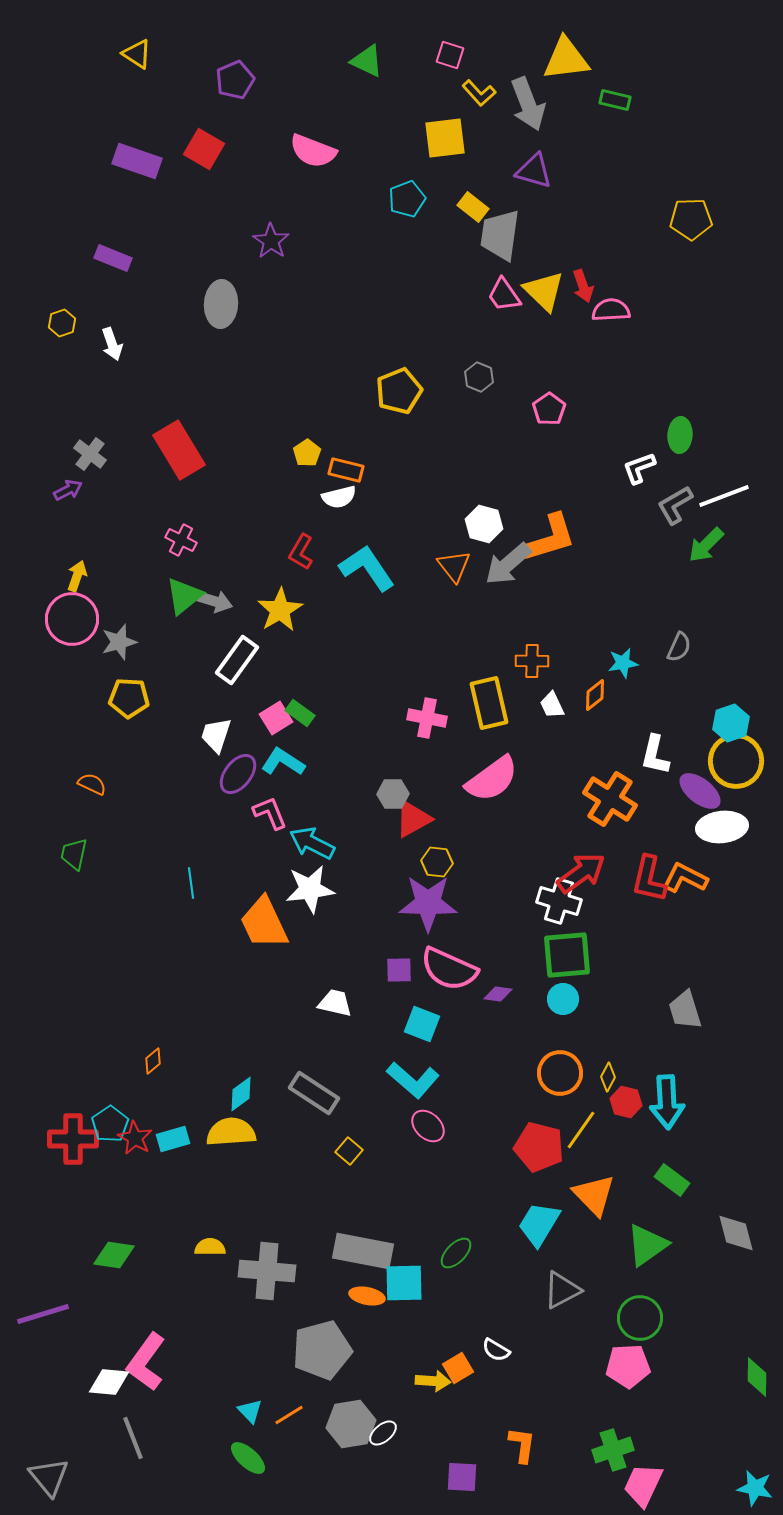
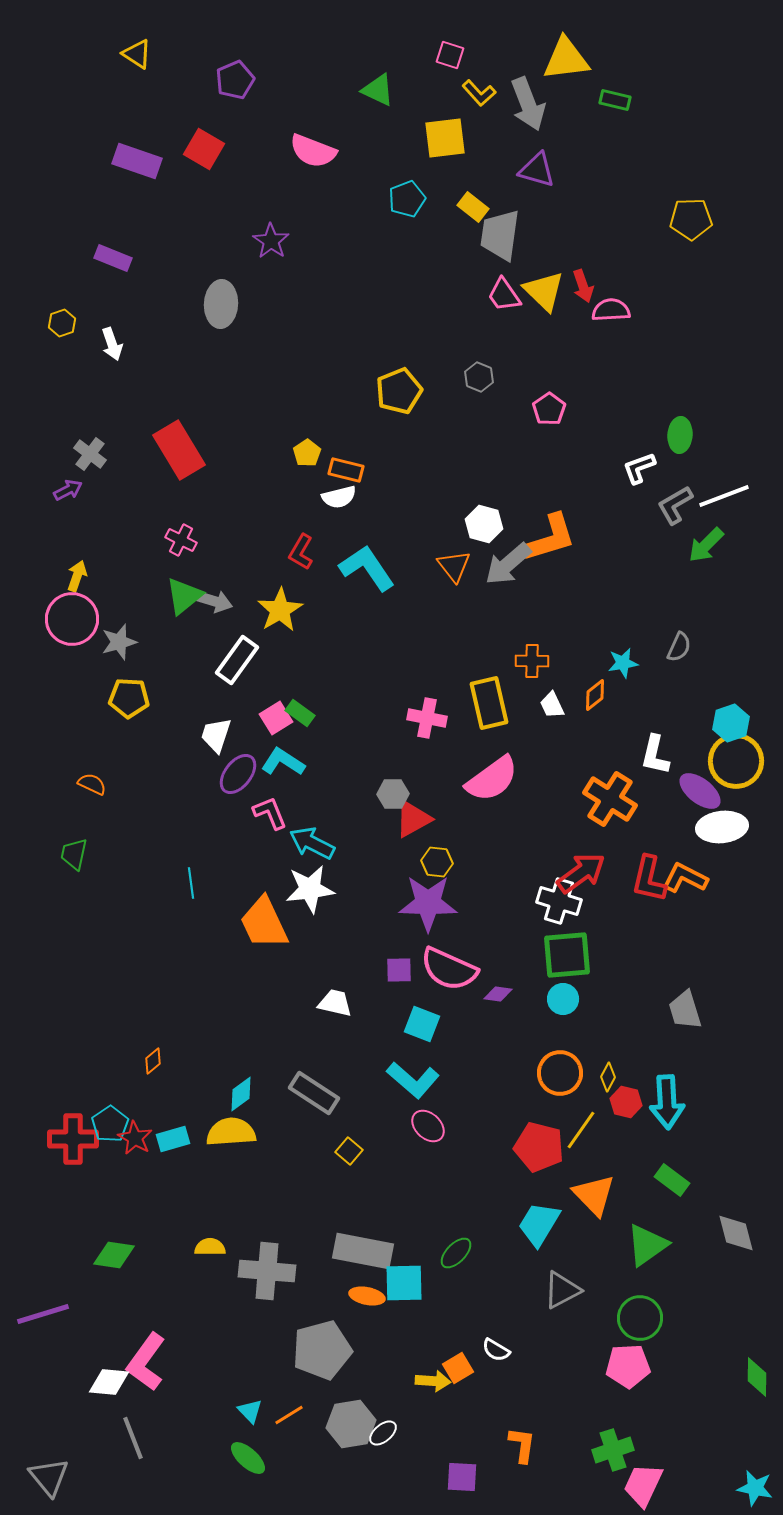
green triangle at (367, 61): moved 11 px right, 29 px down
purple triangle at (534, 171): moved 3 px right, 1 px up
